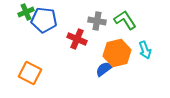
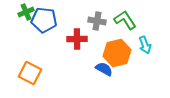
red cross: rotated 24 degrees counterclockwise
cyan arrow: moved 5 px up
blue semicircle: rotated 66 degrees clockwise
